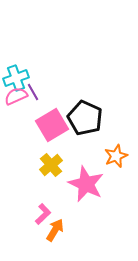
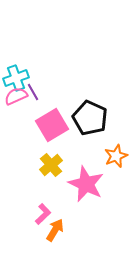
black pentagon: moved 5 px right
